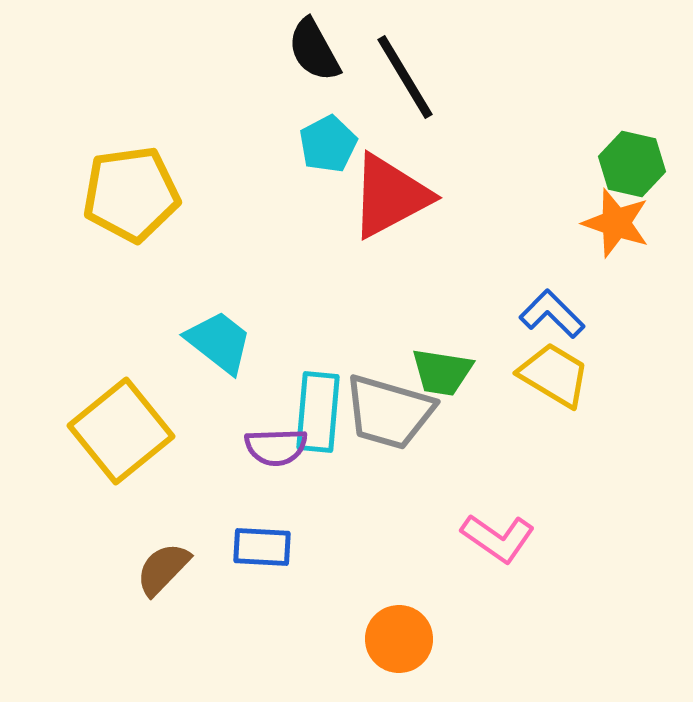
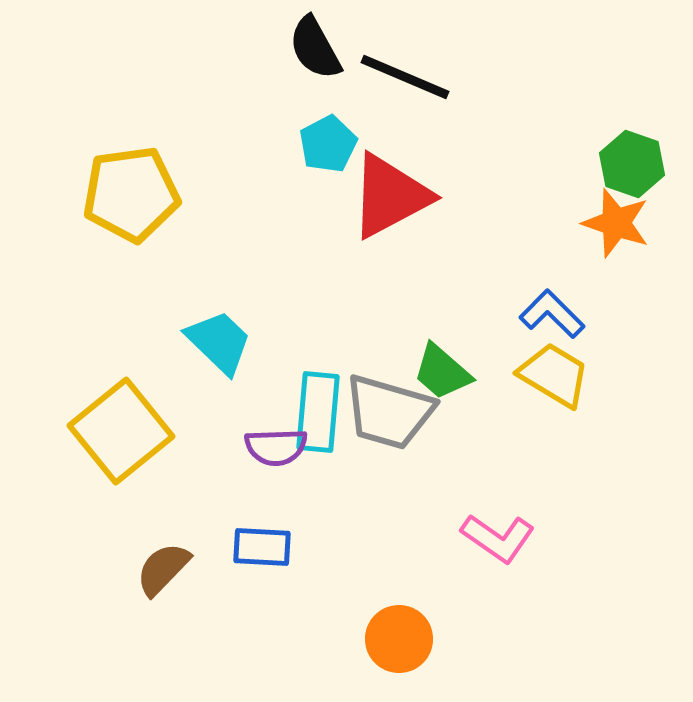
black semicircle: moved 1 px right, 2 px up
black line: rotated 36 degrees counterclockwise
green hexagon: rotated 6 degrees clockwise
cyan trapezoid: rotated 6 degrees clockwise
green trapezoid: rotated 32 degrees clockwise
